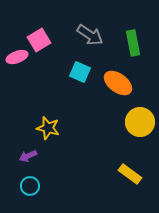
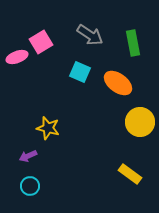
pink square: moved 2 px right, 2 px down
